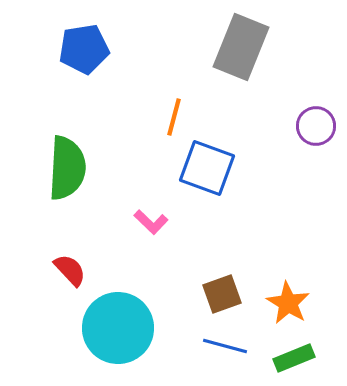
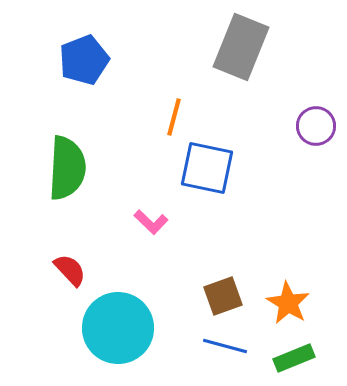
blue pentagon: moved 11 px down; rotated 12 degrees counterclockwise
blue square: rotated 8 degrees counterclockwise
brown square: moved 1 px right, 2 px down
